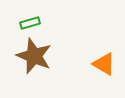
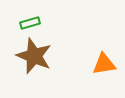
orange triangle: rotated 40 degrees counterclockwise
